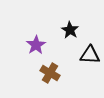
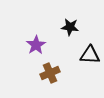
black star: moved 3 px up; rotated 24 degrees counterclockwise
brown cross: rotated 36 degrees clockwise
